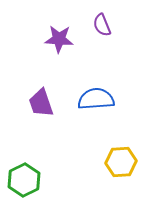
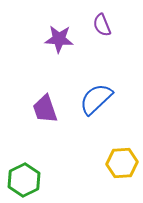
blue semicircle: rotated 39 degrees counterclockwise
purple trapezoid: moved 4 px right, 6 px down
yellow hexagon: moved 1 px right, 1 px down
